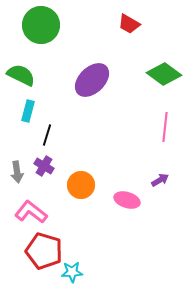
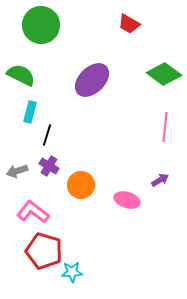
cyan rectangle: moved 2 px right, 1 px down
purple cross: moved 5 px right
gray arrow: moved 1 px up; rotated 80 degrees clockwise
pink L-shape: moved 2 px right
